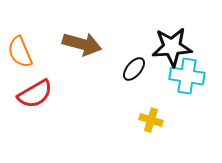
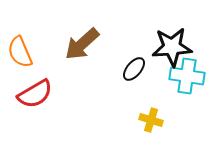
brown arrow: rotated 123 degrees clockwise
